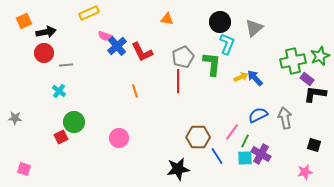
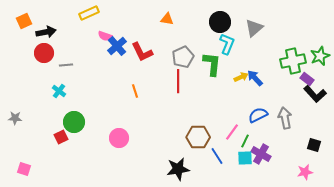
black L-shape: rotated 140 degrees counterclockwise
